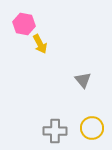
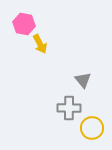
gray cross: moved 14 px right, 23 px up
